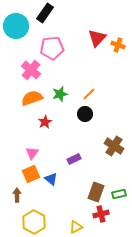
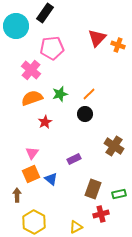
brown rectangle: moved 3 px left, 3 px up
